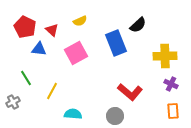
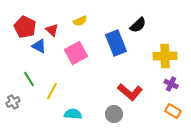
blue triangle: moved 3 px up; rotated 21 degrees clockwise
green line: moved 3 px right, 1 px down
orange rectangle: rotated 56 degrees counterclockwise
gray circle: moved 1 px left, 2 px up
